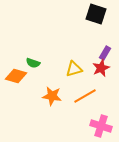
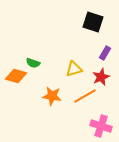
black square: moved 3 px left, 8 px down
red star: moved 9 px down
